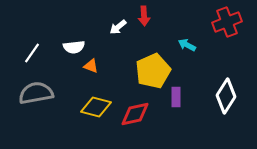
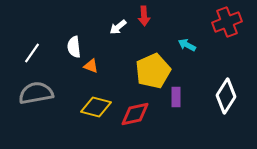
white semicircle: rotated 90 degrees clockwise
